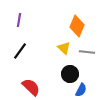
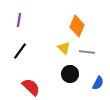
blue semicircle: moved 17 px right, 7 px up
